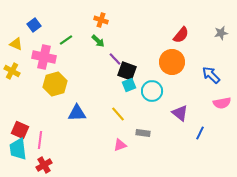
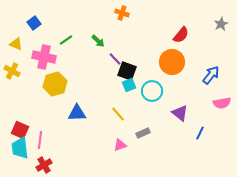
orange cross: moved 21 px right, 7 px up
blue square: moved 2 px up
gray star: moved 9 px up; rotated 16 degrees counterclockwise
blue arrow: rotated 84 degrees clockwise
gray rectangle: rotated 32 degrees counterclockwise
cyan trapezoid: moved 2 px right, 1 px up
